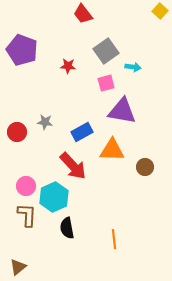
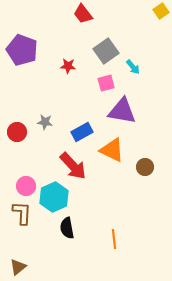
yellow square: moved 1 px right; rotated 14 degrees clockwise
cyan arrow: rotated 42 degrees clockwise
orange triangle: rotated 24 degrees clockwise
brown L-shape: moved 5 px left, 2 px up
